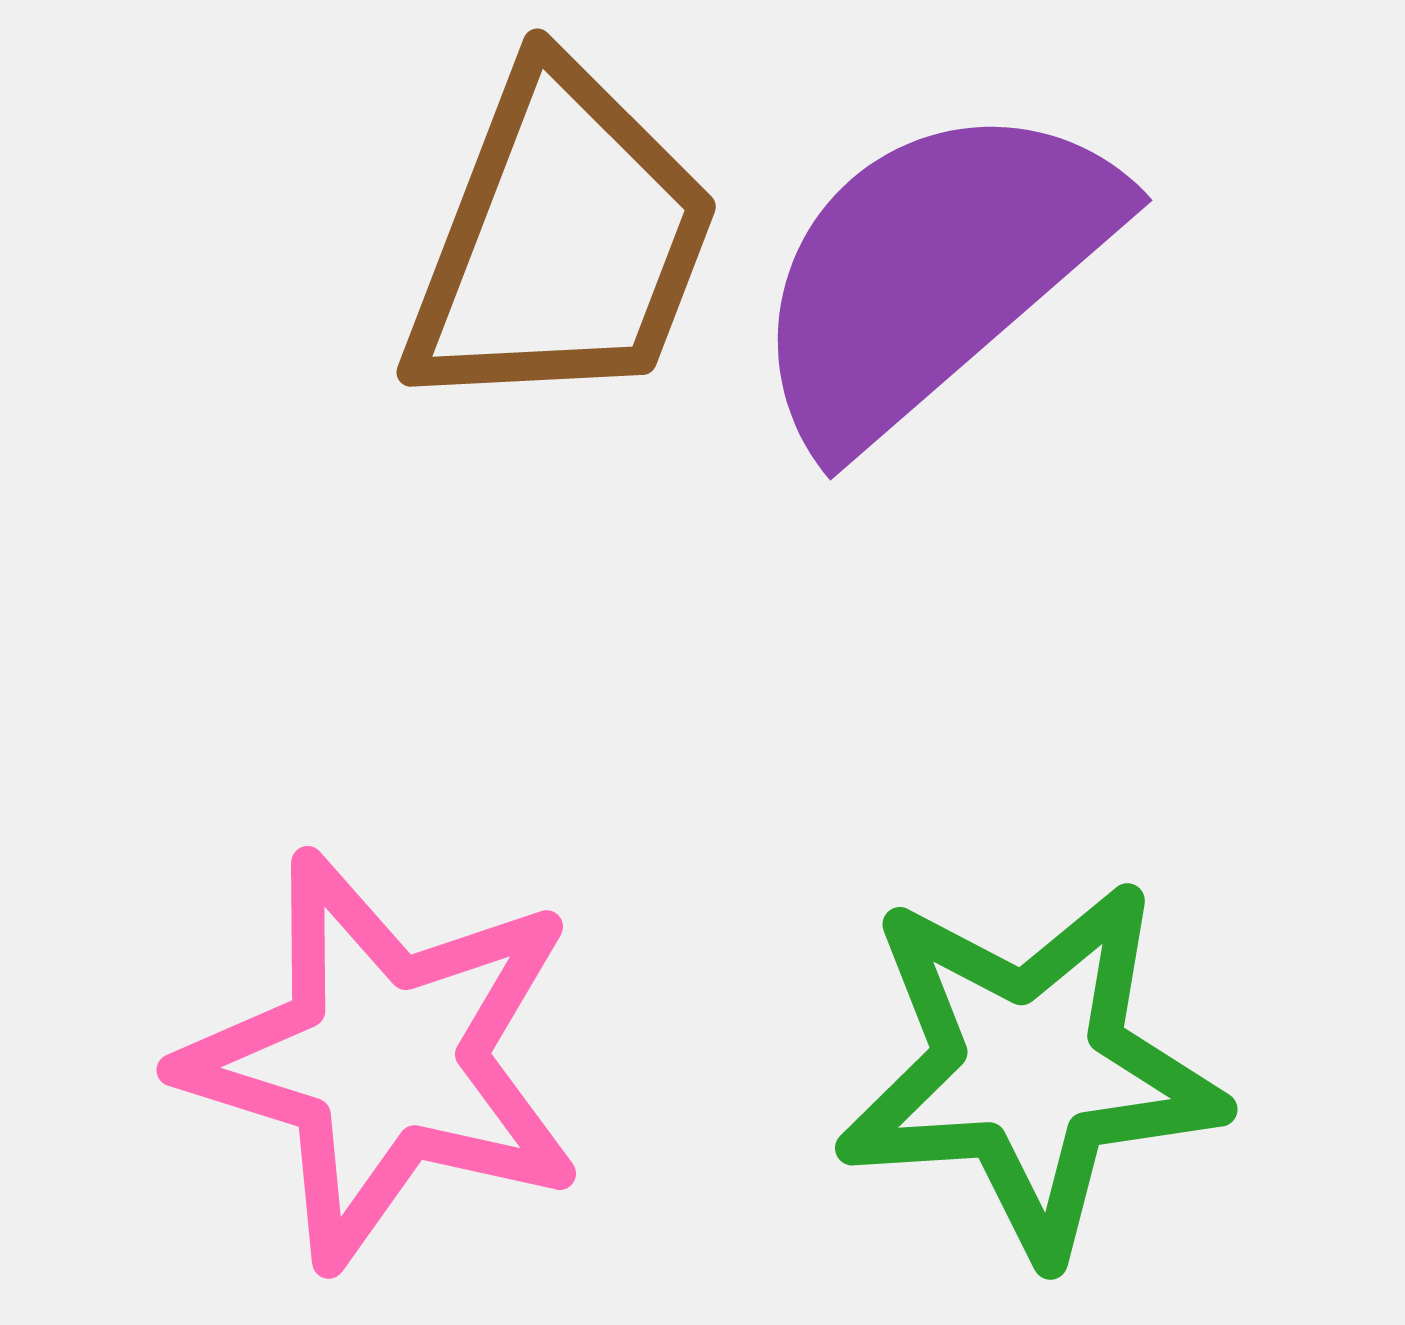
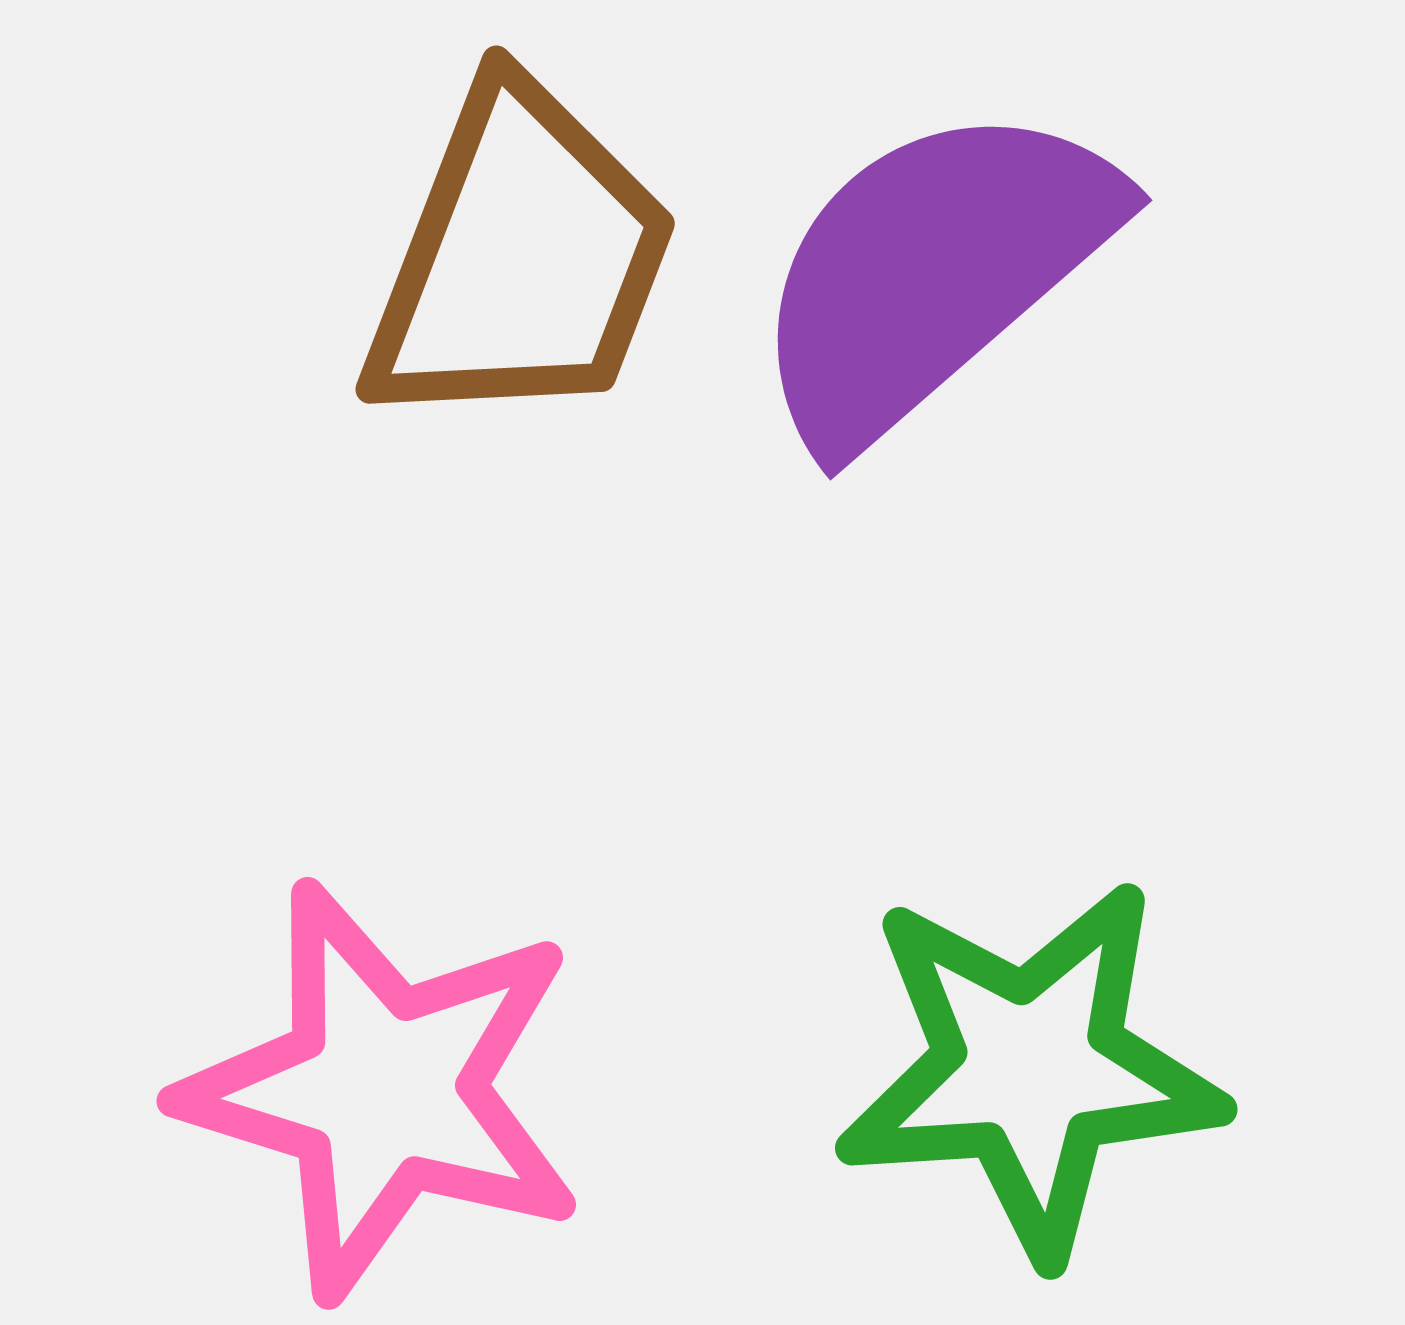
brown trapezoid: moved 41 px left, 17 px down
pink star: moved 31 px down
